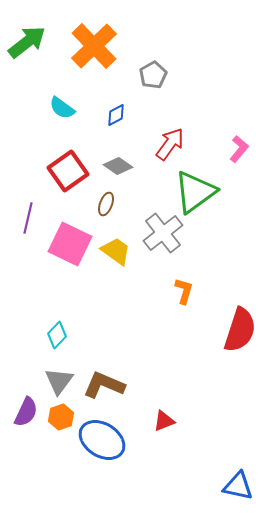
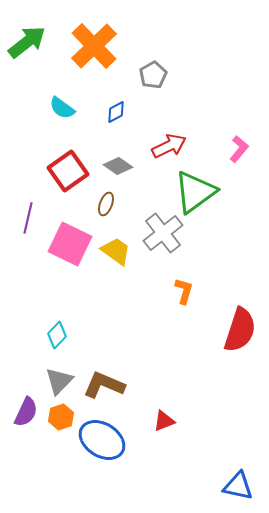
blue diamond: moved 3 px up
red arrow: moved 1 px left, 2 px down; rotated 28 degrees clockwise
gray triangle: rotated 8 degrees clockwise
